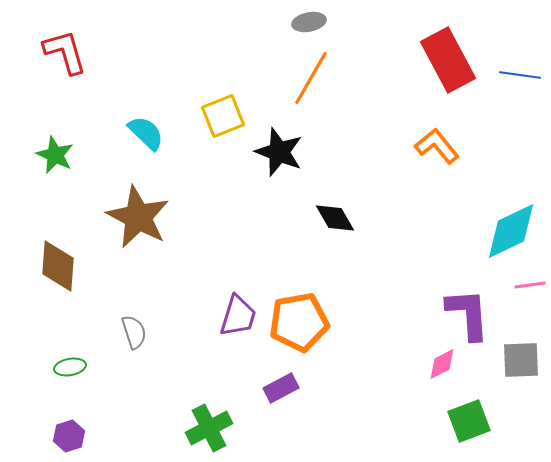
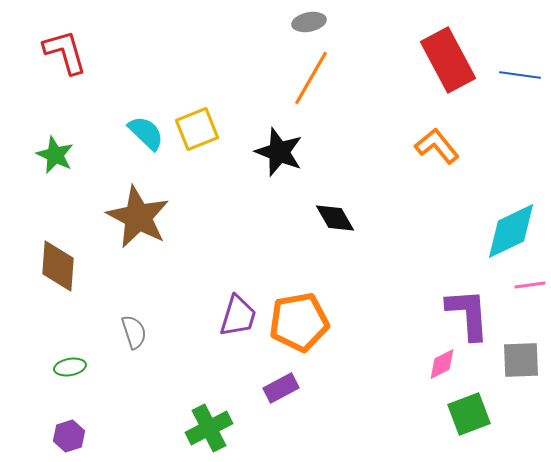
yellow square: moved 26 px left, 13 px down
green square: moved 7 px up
